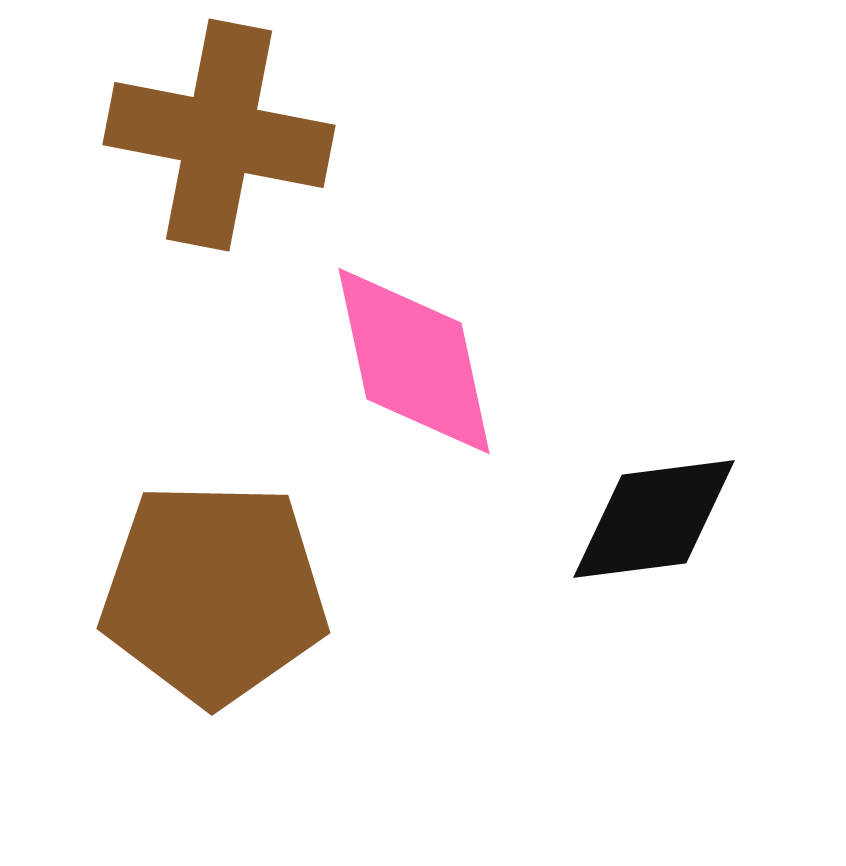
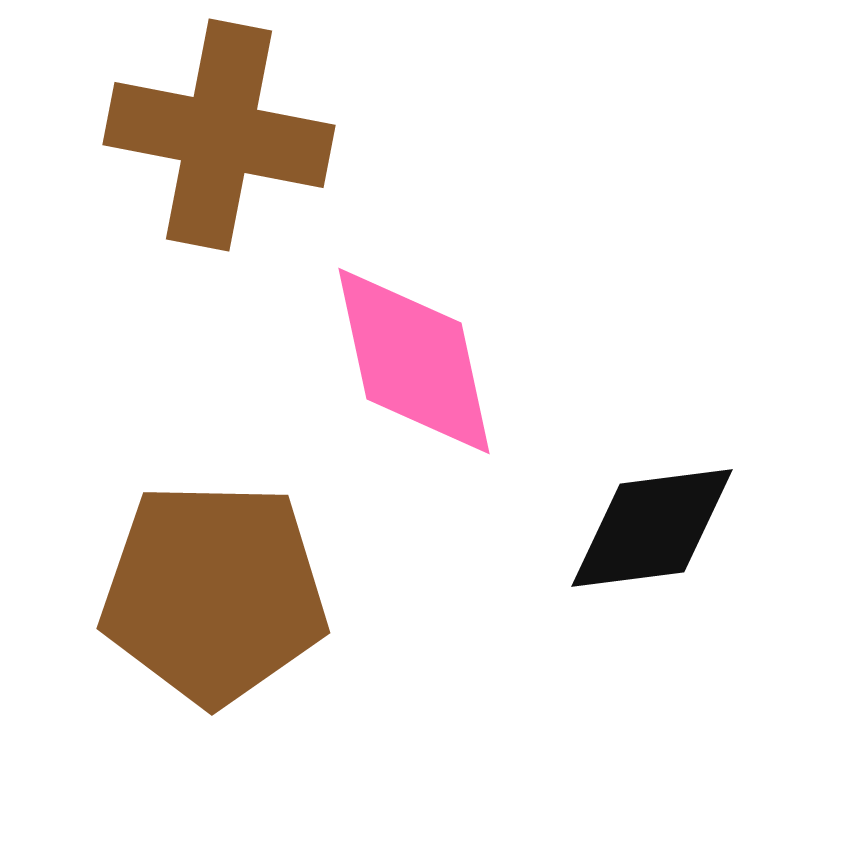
black diamond: moved 2 px left, 9 px down
